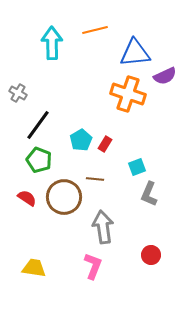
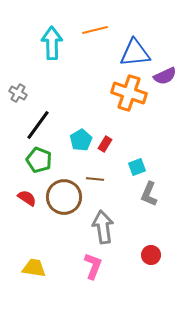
orange cross: moved 1 px right, 1 px up
